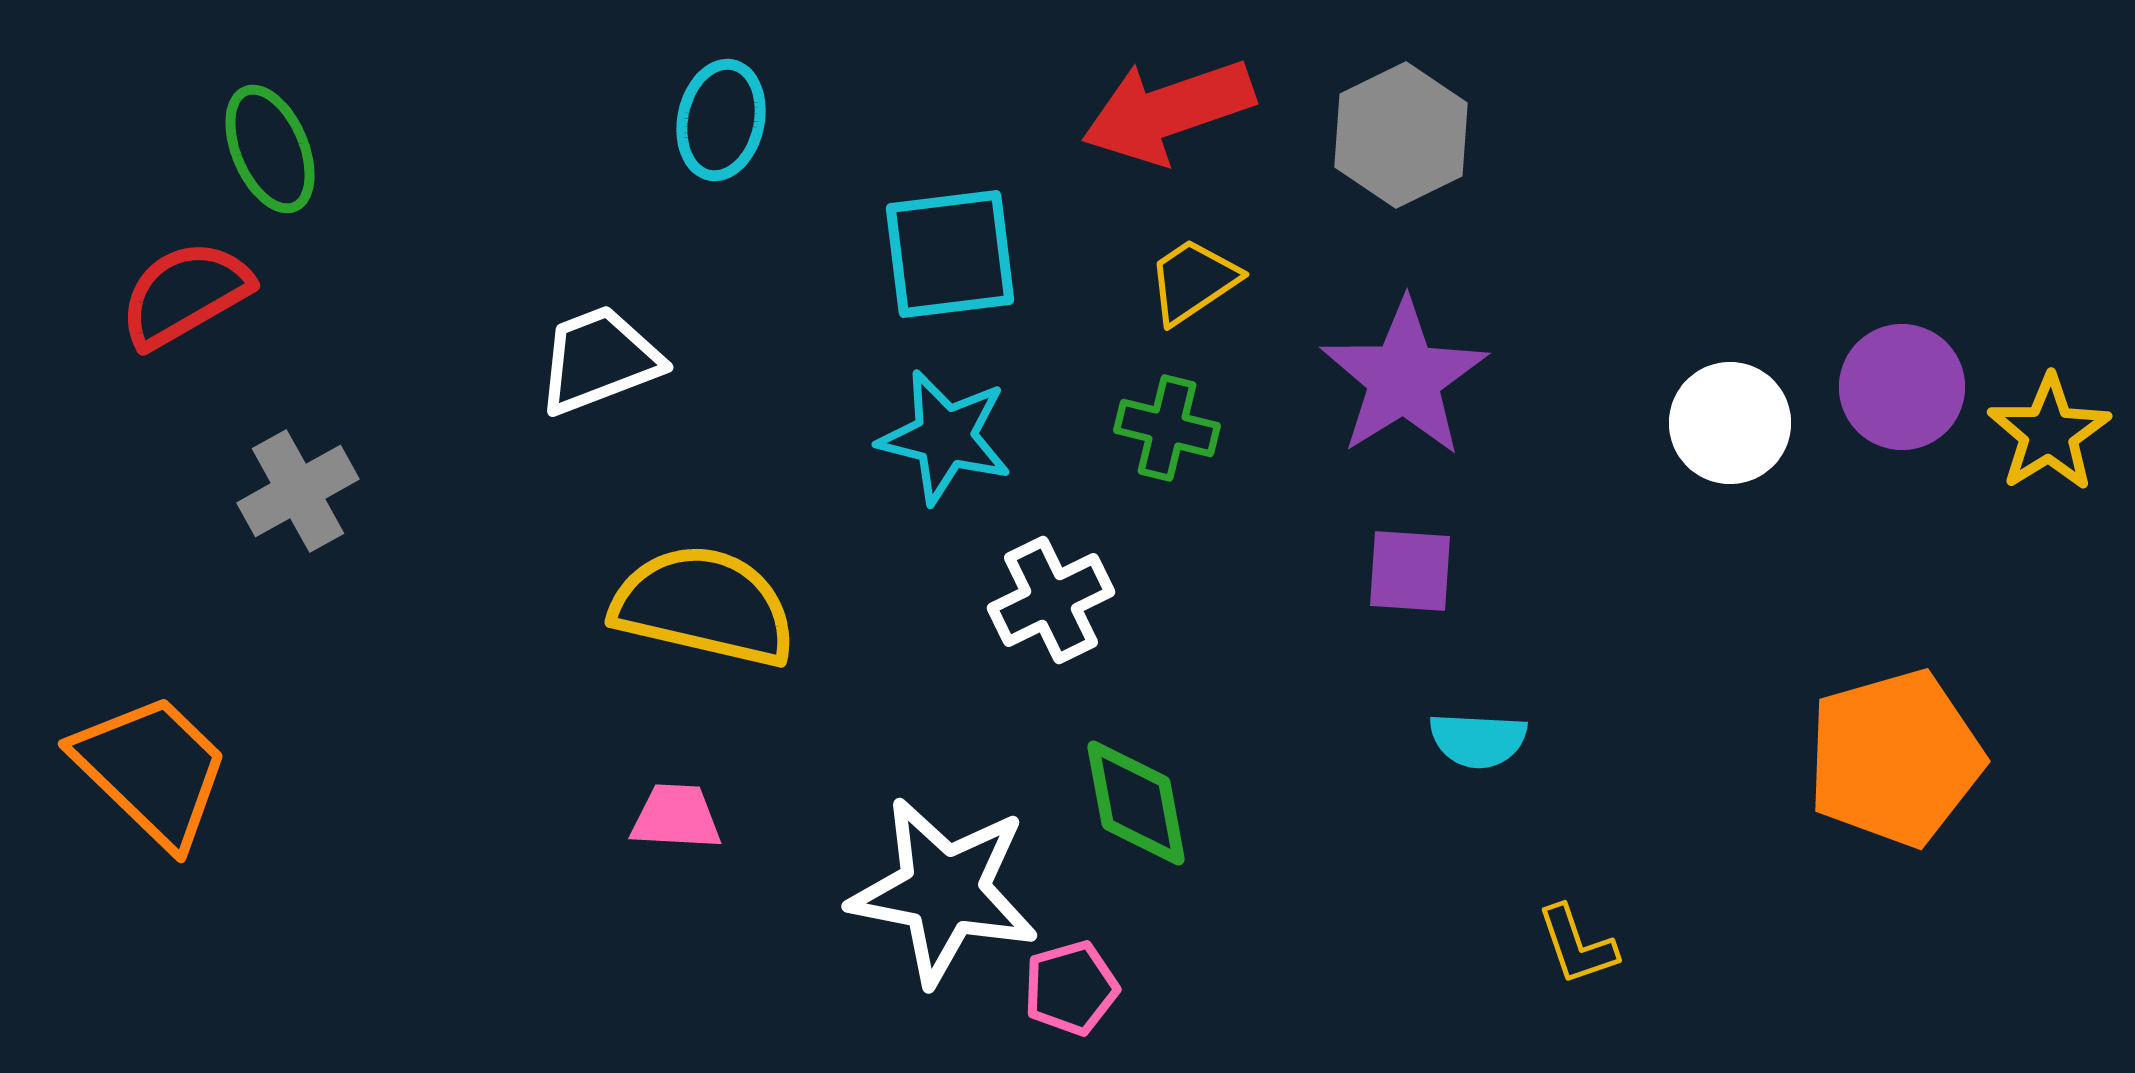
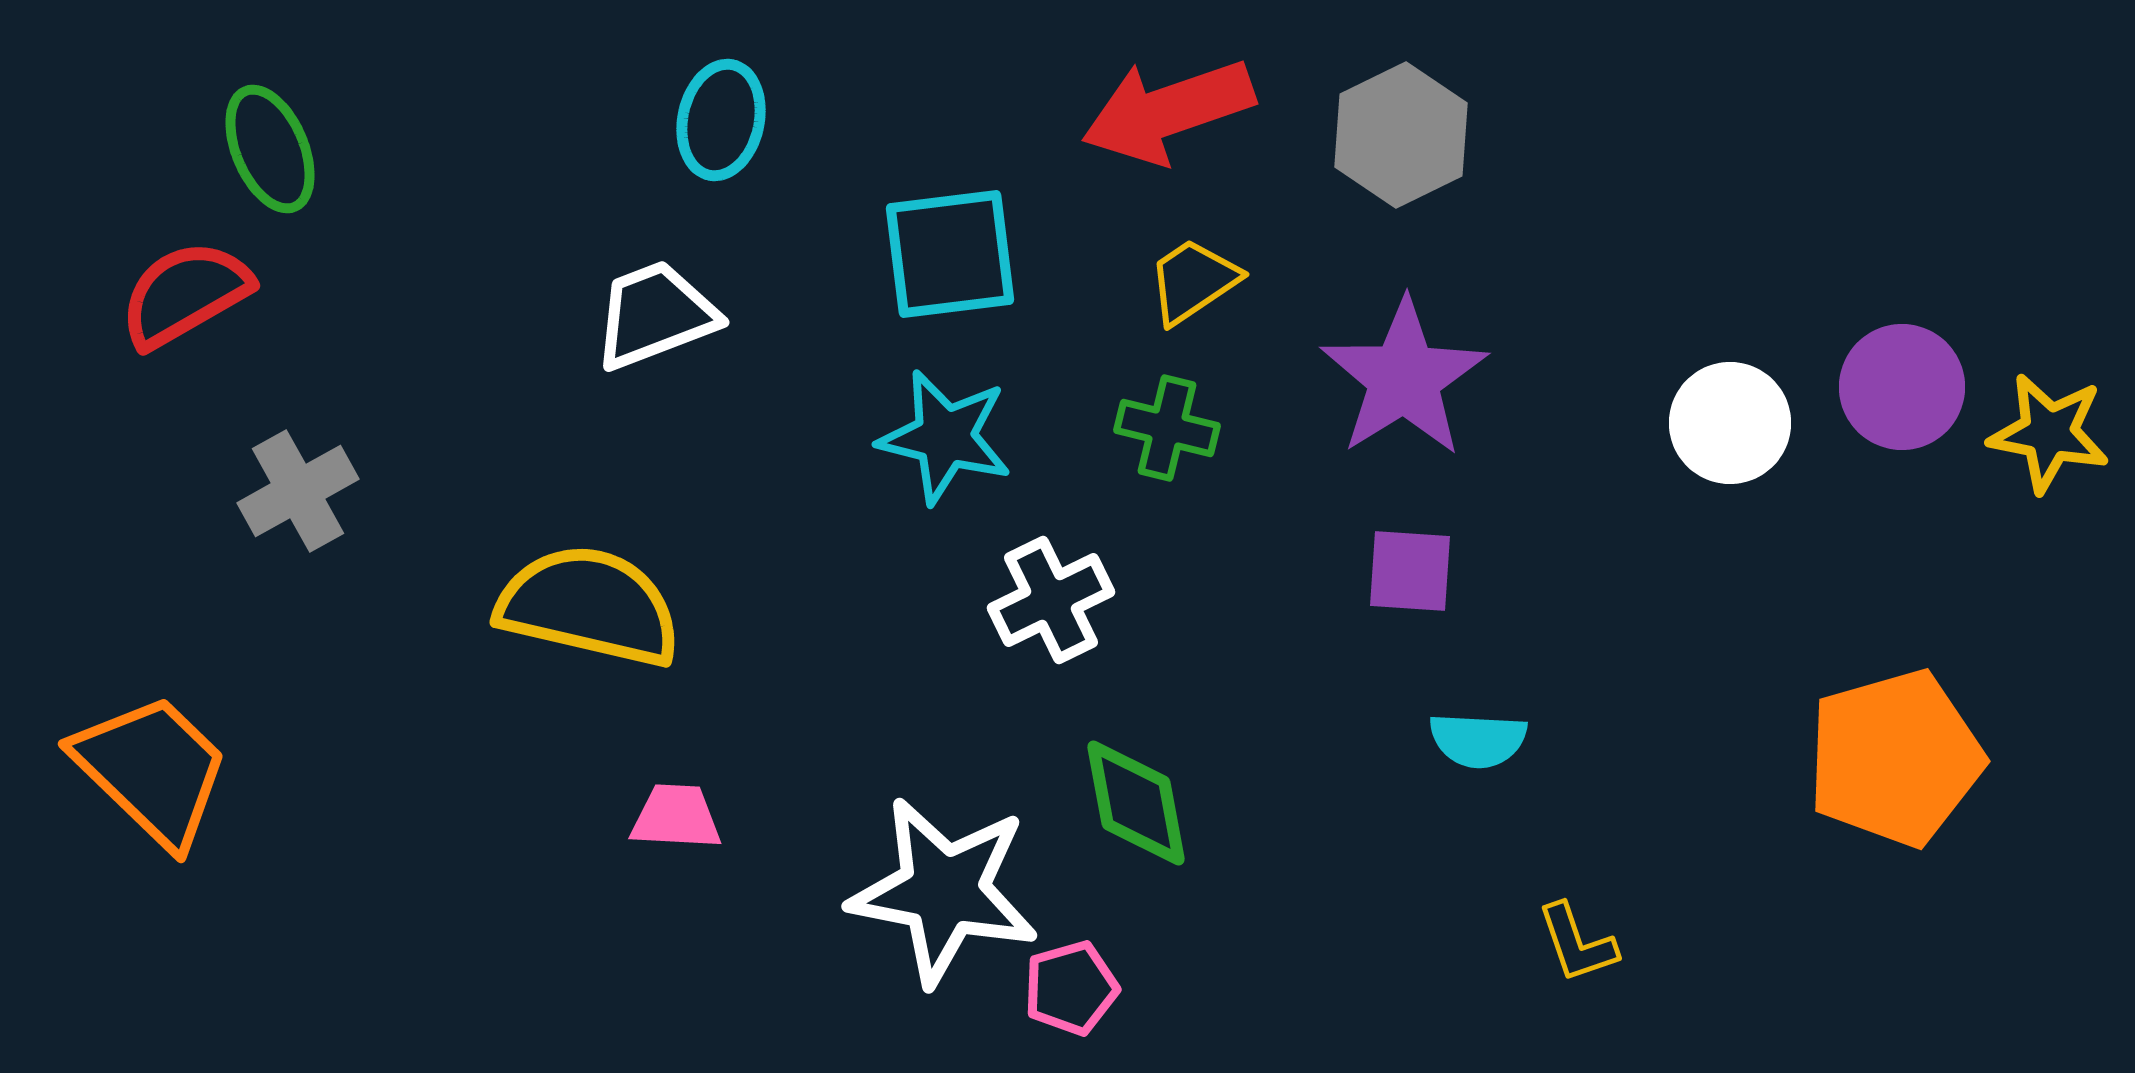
white trapezoid: moved 56 px right, 45 px up
yellow star: rotated 29 degrees counterclockwise
yellow semicircle: moved 115 px left
yellow L-shape: moved 2 px up
